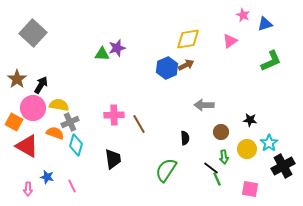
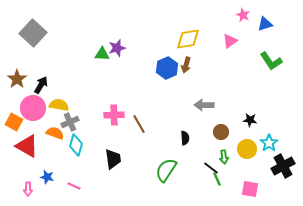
green L-shape: rotated 80 degrees clockwise
brown arrow: rotated 133 degrees clockwise
pink line: moved 2 px right; rotated 40 degrees counterclockwise
